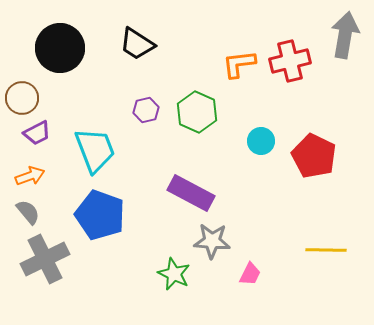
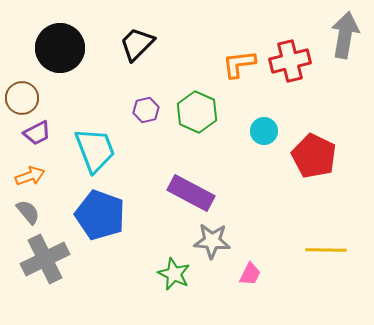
black trapezoid: rotated 102 degrees clockwise
cyan circle: moved 3 px right, 10 px up
